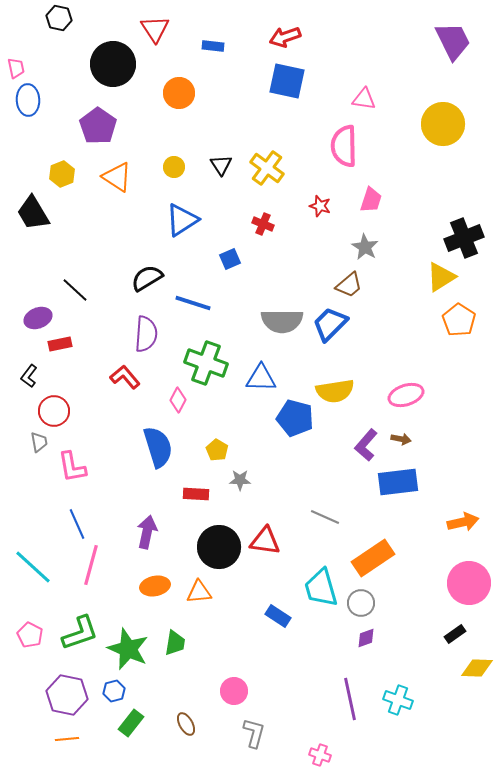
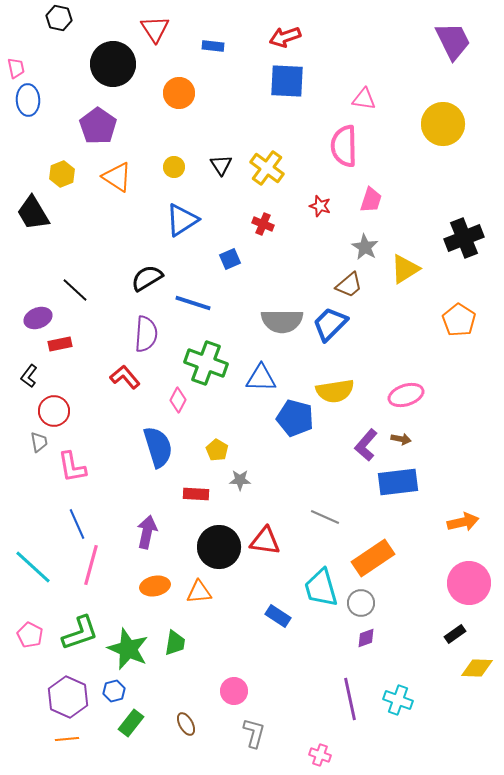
blue square at (287, 81): rotated 9 degrees counterclockwise
yellow triangle at (441, 277): moved 36 px left, 8 px up
purple hexagon at (67, 695): moved 1 px right, 2 px down; rotated 12 degrees clockwise
